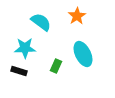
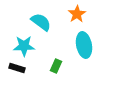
orange star: moved 2 px up
cyan star: moved 1 px left, 2 px up
cyan ellipse: moved 1 px right, 9 px up; rotated 15 degrees clockwise
black rectangle: moved 2 px left, 3 px up
